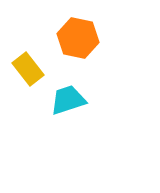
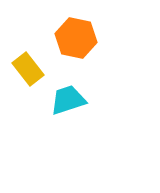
orange hexagon: moved 2 px left
